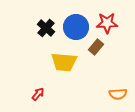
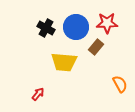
black cross: rotated 12 degrees counterclockwise
orange semicircle: moved 2 px right, 10 px up; rotated 114 degrees counterclockwise
